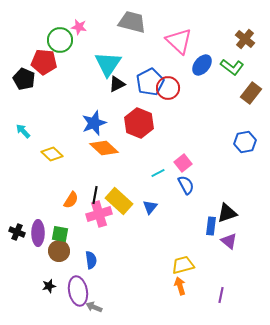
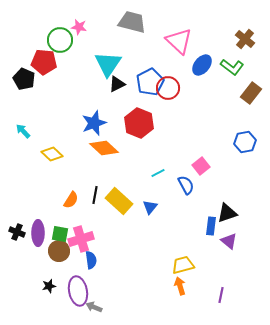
pink square at (183, 163): moved 18 px right, 3 px down
pink cross at (99, 214): moved 18 px left, 25 px down
